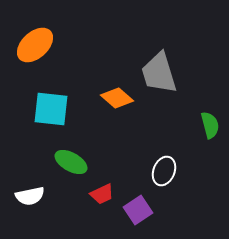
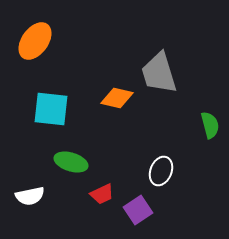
orange ellipse: moved 4 px up; rotated 12 degrees counterclockwise
orange diamond: rotated 28 degrees counterclockwise
green ellipse: rotated 12 degrees counterclockwise
white ellipse: moved 3 px left
